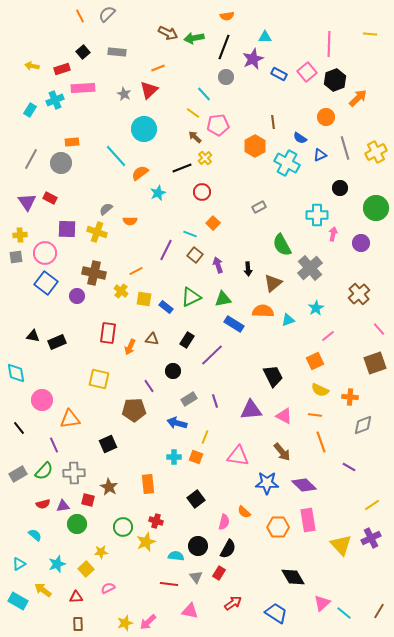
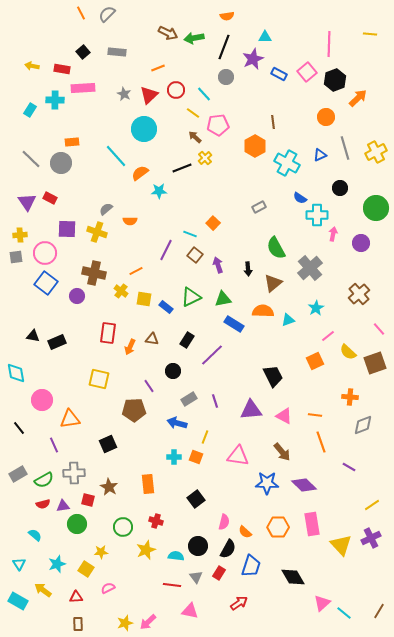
orange line at (80, 16): moved 1 px right, 3 px up
red rectangle at (62, 69): rotated 28 degrees clockwise
red triangle at (149, 90): moved 5 px down
cyan cross at (55, 100): rotated 24 degrees clockwise
blue semicircle at (300, 138): moved 60 px down
gray line at (31, 159): rotated 75 degrees counterclockwise
red circle at (202, 192): moved 26 px left, 102 px up
cyan star at (158, 193): moved 1 px right, 2 px up; rotated 21 degrees clockwise
green semicircle at (282, 245): moved 6 px left, 3 px down
yellow semicircle at (320, 390): moved 28 px right, 38 px up; rotated 18 degrees clockwise
green semicircle at (44, 471): moved 9 px down; rotated 18 degrees clockwise
orange semicircle at (244, 512): moved 1 px right, 20 px down
pink rectangle at (308, 520): moved 4 px right, 4 px down
yellow star at (146, 542): moved 8 px down
cyan triangle at (19, 564): rotated 32 degrees counterclockwise
yellow square at (86, 569): rotated 14 degrees counterclockwise
red line at (169, 584): moved 3 px right, 1 px down
red arrow at (233, 603): moved 6 px right
blue trapezoid at (276, 613): moved 25 px left, 47 px up; rotated 75 degrees clockwise
